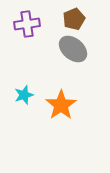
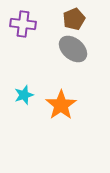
purple cross: moved 4 px left; rotated 15 degrees clockwise
